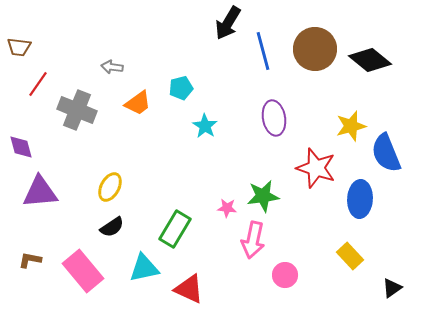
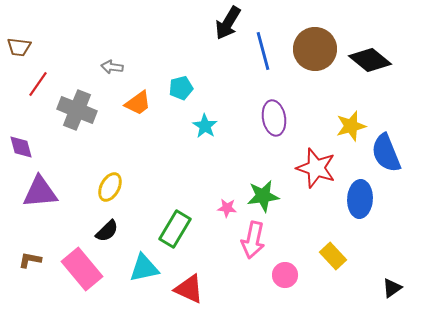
black semicircle: moved 5 px left, 4 px down; rotated 10 degrees counterclockwise
yellow rectangle: moved 17 px left
pink rectangle: moved 1 px left, 2 px up
